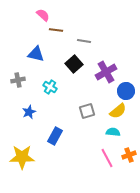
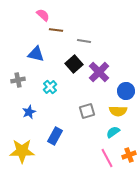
purple cross: moved 7 px left; rotated 15 degrees counterclockwise
cyan cross: rotated 16 degrees clockwise
yellow semicircle: rotated 42 degrees clockwise
cyan semicircle: rotated 40 degrees counterclockwise
yellow star: moved 6 px up
